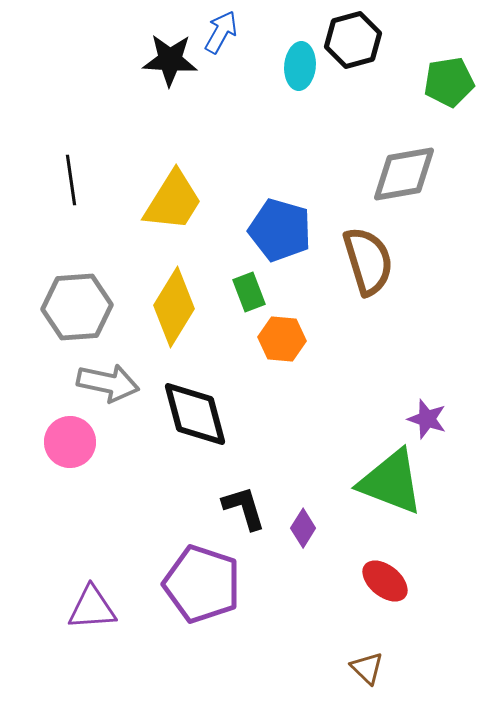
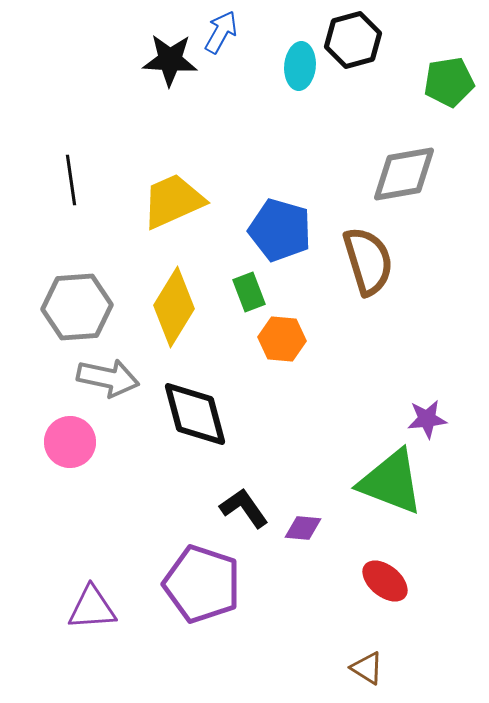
yellow trapezoid: rotated 146 degrees counterclockwise
gray arrow: moved 5 px up
purple star: rotated 24 degrees counterclockwise
black L-shape: rotated 18 degrees counterclockwise
purple diamond: rotated 63 degrees clockwise
brown triangle: rotated 12 degrees counterclockwise
